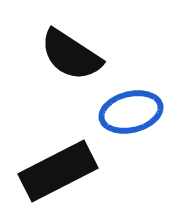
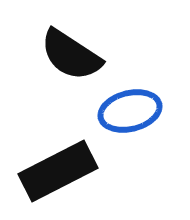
blue ellipse: moved 1 px left, 1 px up
